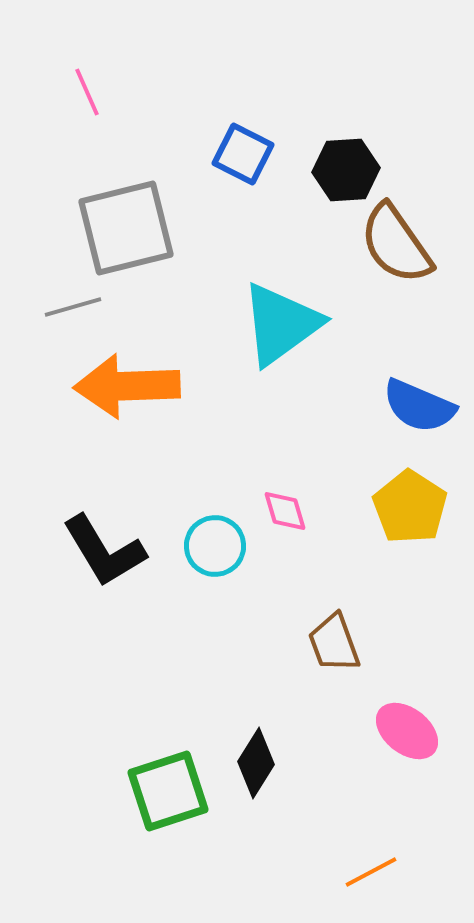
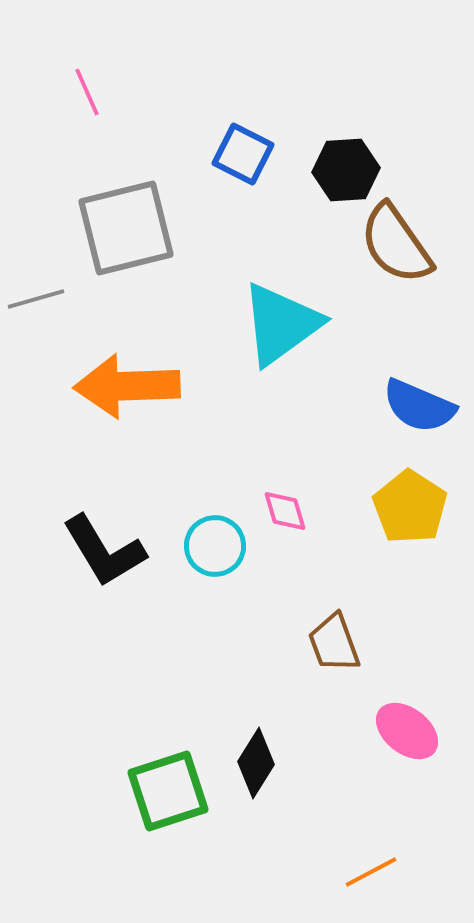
gray line: moved 37 px left, 8 px up
